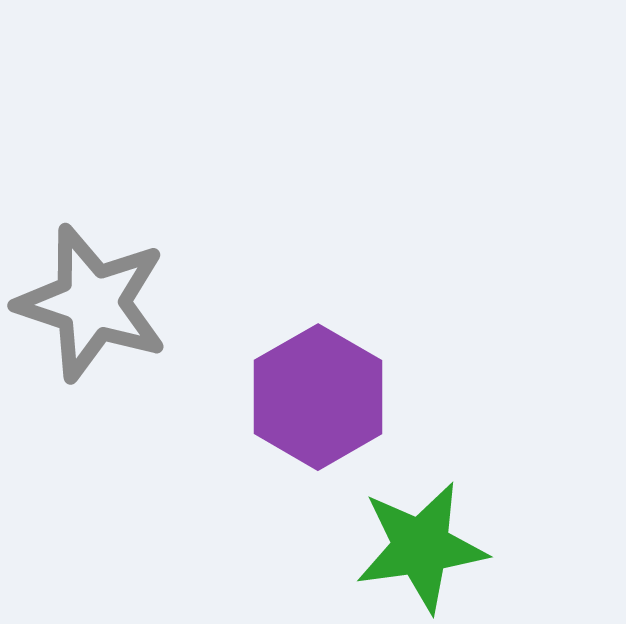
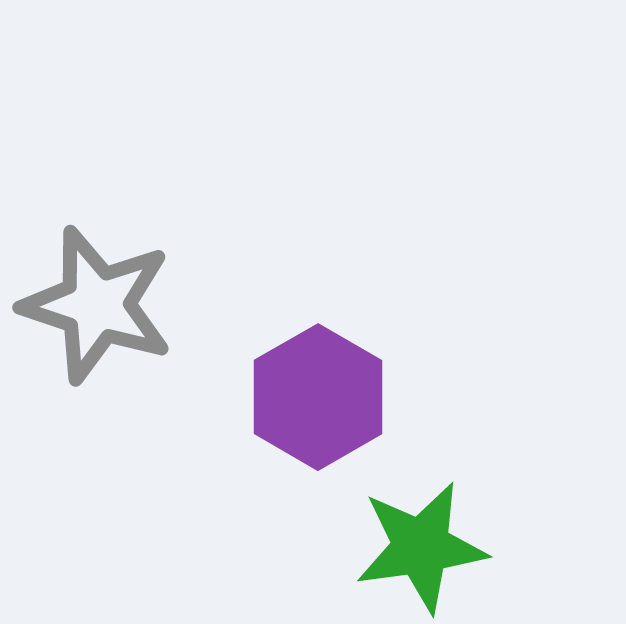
gray star: moved 5 px right, 2 px down
